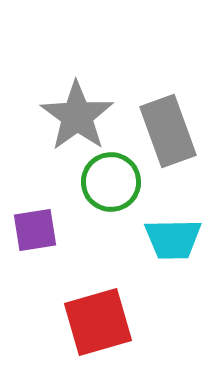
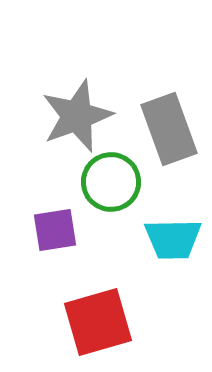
gray star: rotated 16 degrees clockwise
gray rectangle: moved 1 px right, 2 px up
purple square: moved 20 px right
